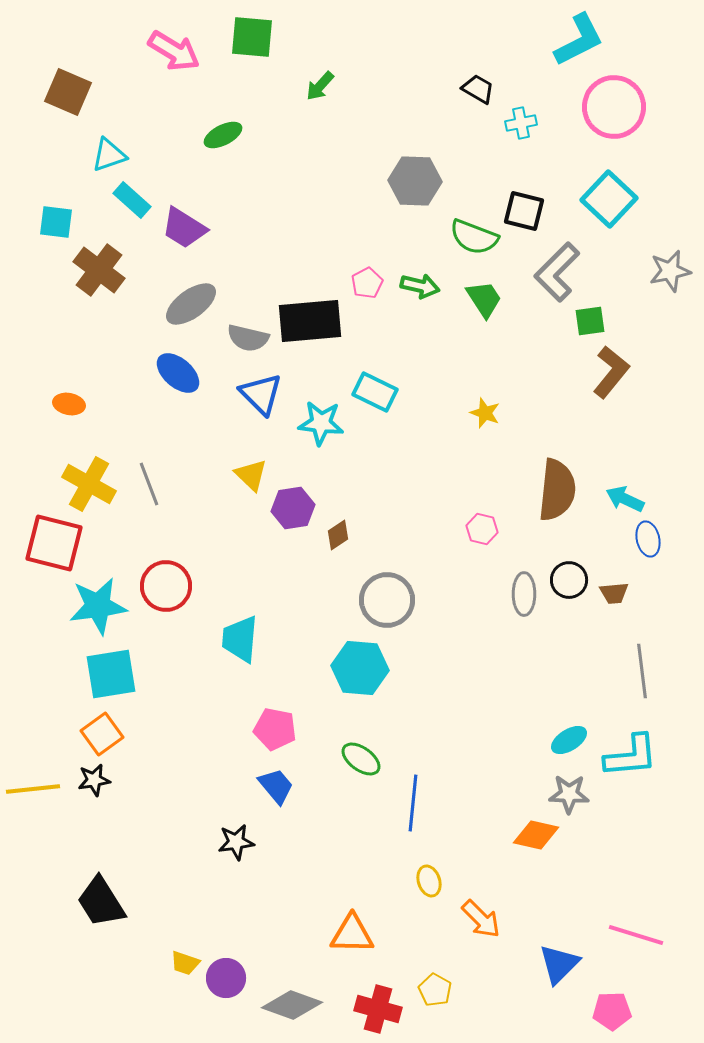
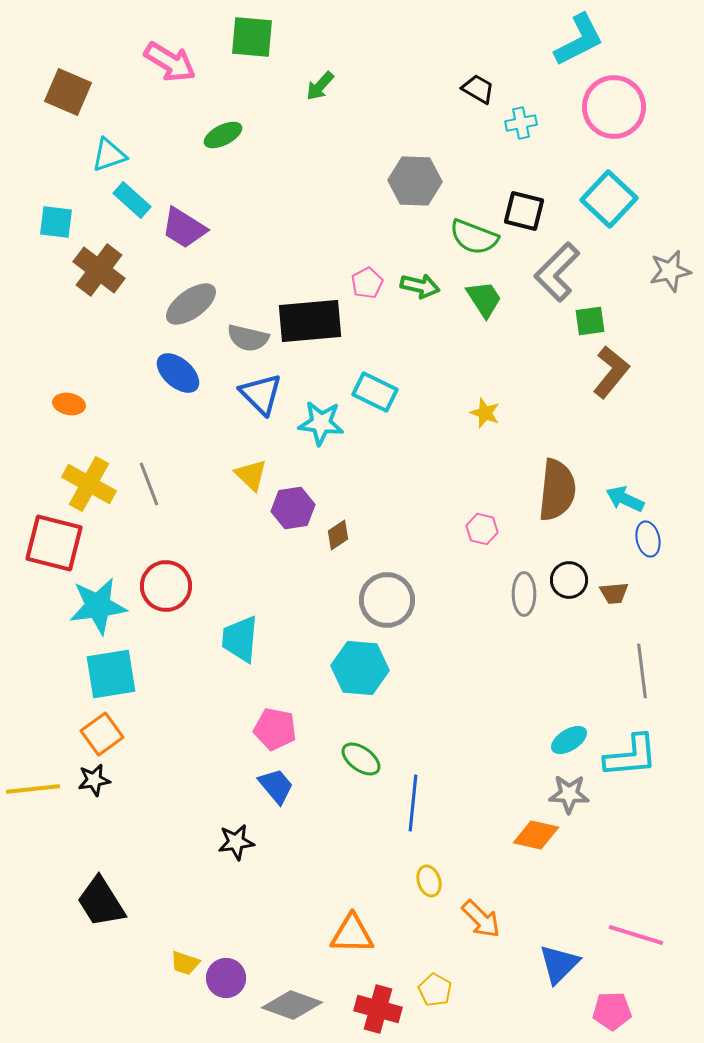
pink arrow at (174, 51): moved 4 px left, 11 px down
